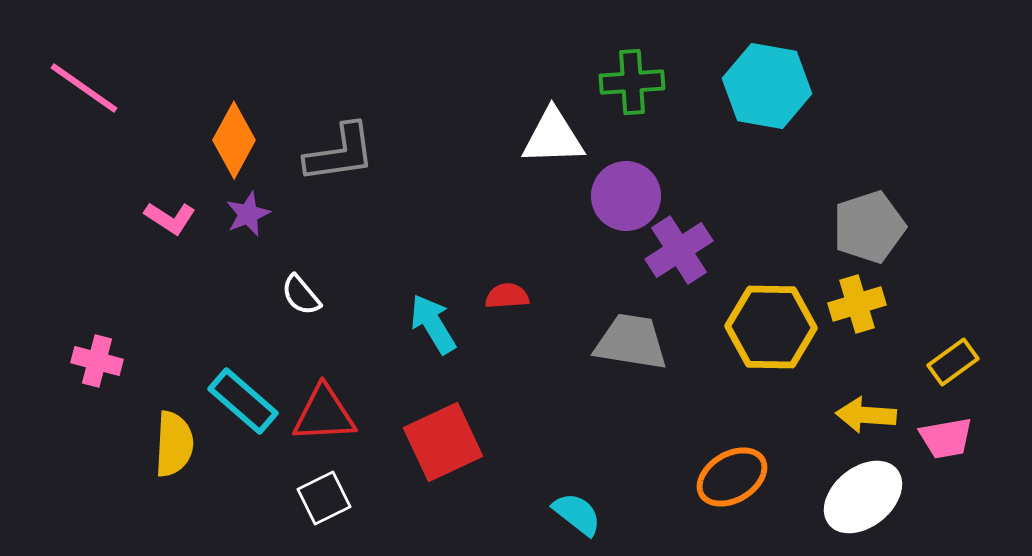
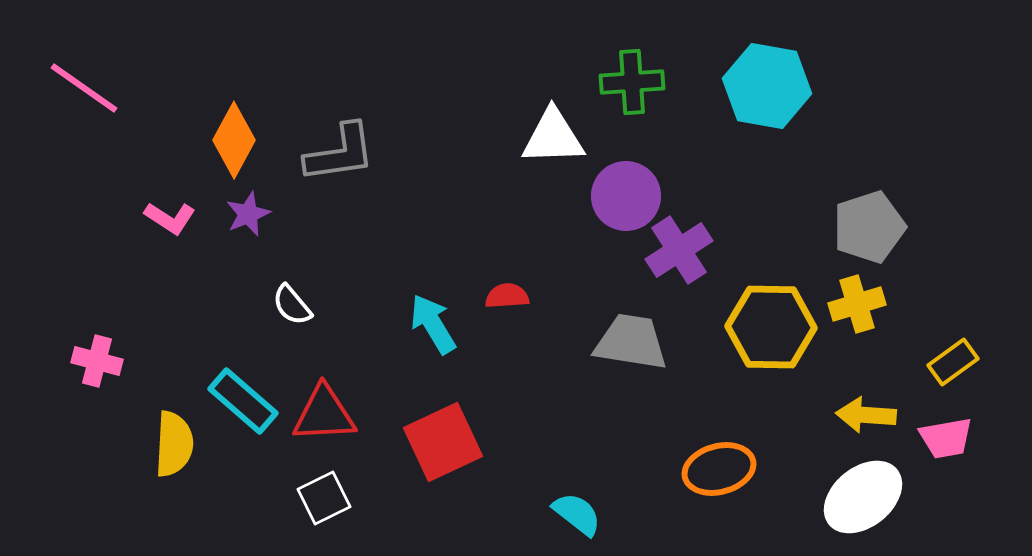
white semicircle: moved 9 px left, 10 px down
orange ellipse: moved 13 px left, 8 px up; rotated 16 degrees clockwise
